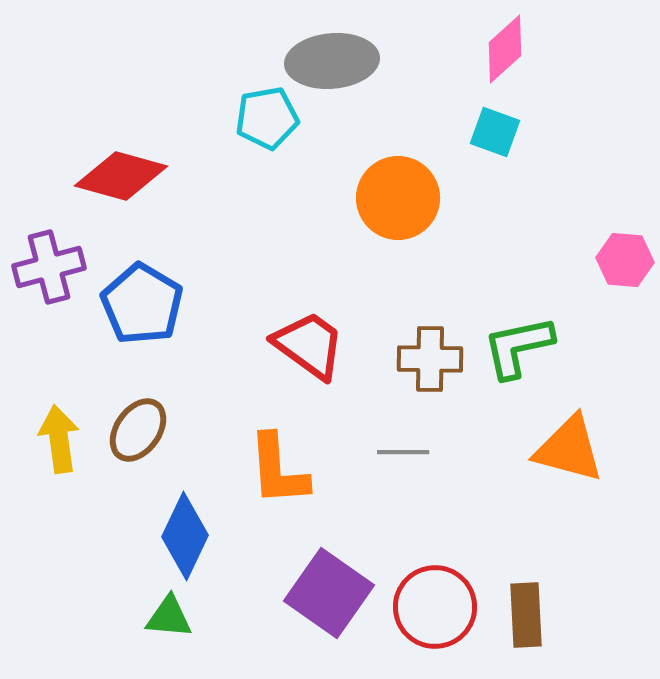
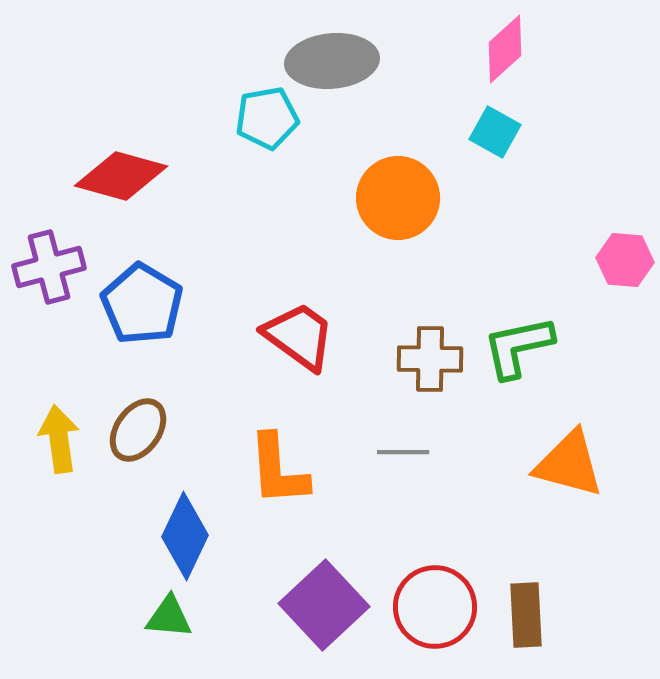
cyan square: rotated 9 degrees clockwise
red trapezoid: moved 10 px left, 9 px up
orange triangle: moved 15 px down
purple square: moved 5 px left, 12 px down; rotated 12 degrees clockwise
